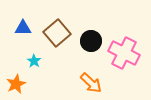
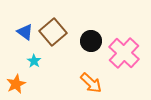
blue triangle: moved 2 px right, 4 px down; rotated 36 degrees clockwise
brown square: moved 4 px left, 1 px up
pink cross: rotated 16 degrees clockwise
